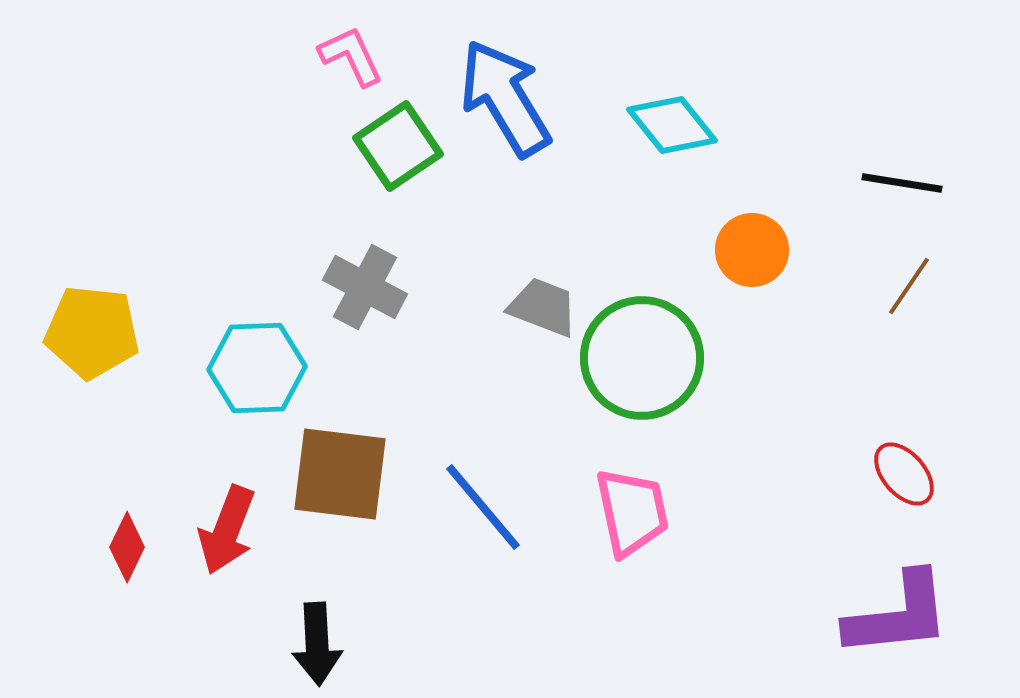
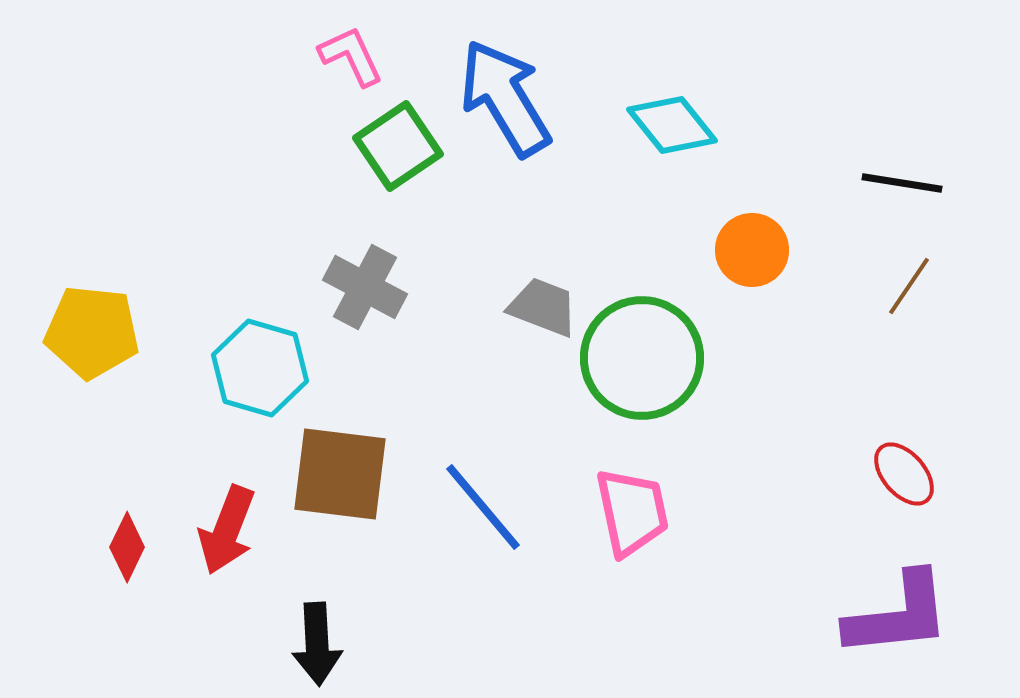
cyan hexagon: moved 3 px right; rotated 18 degrees clockwise
